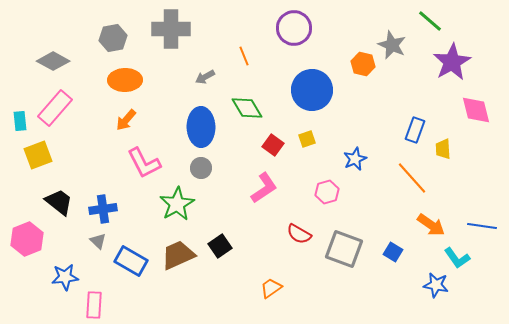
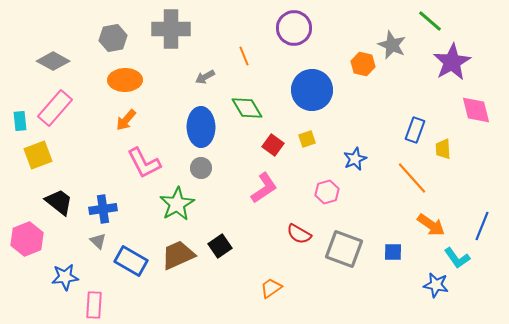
blue line at (482, 226): rotated 76 degrees counterclockwise
blue square at (393, 252): rotated 30 degrees counterclockwise
